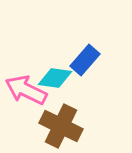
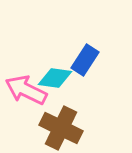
blue rectangle: rotated 8 degrees counterclockwise
brown cross: moved 2 px down
